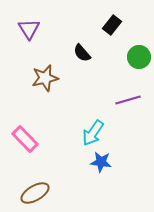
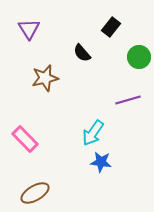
black rectangle: moved 1 px left, 2 px down
